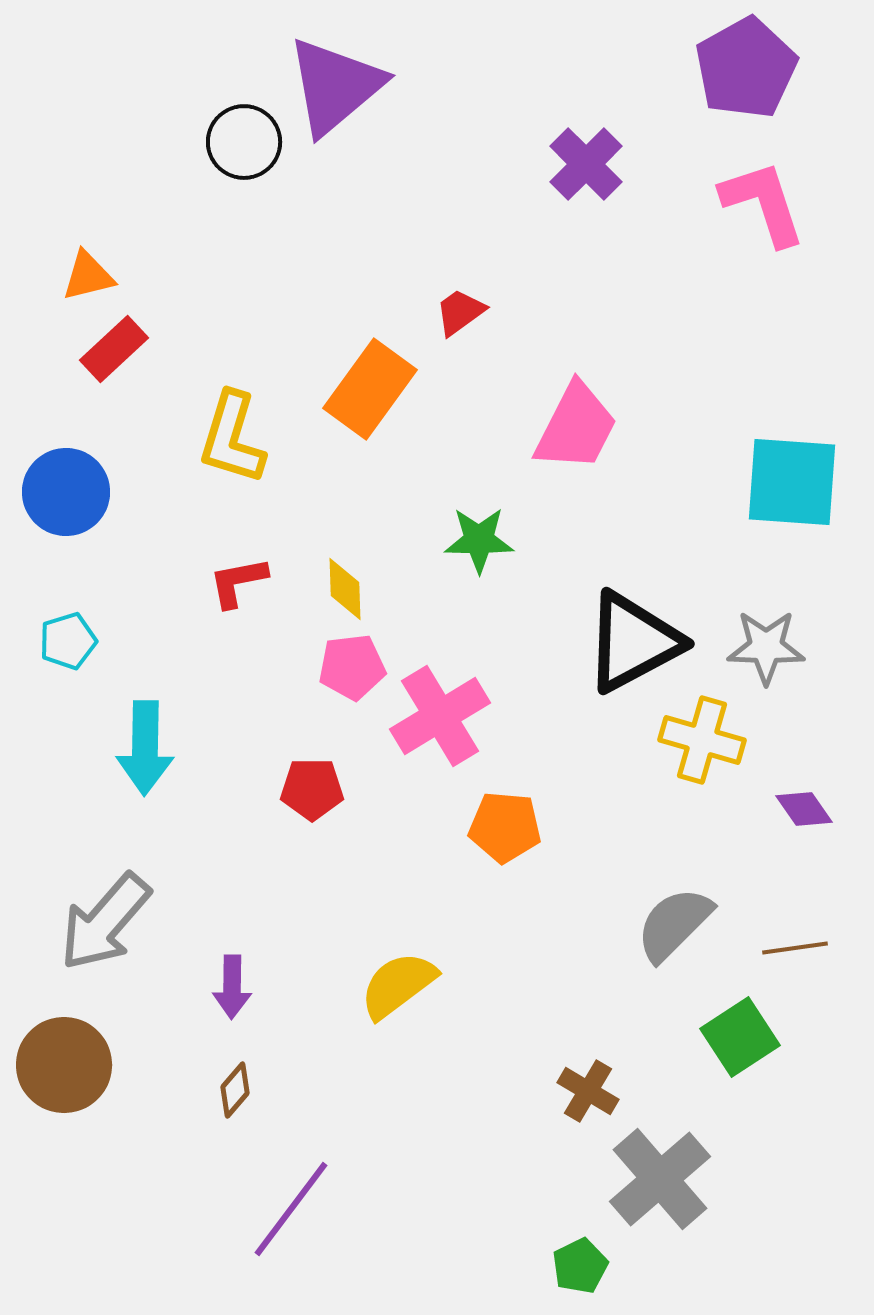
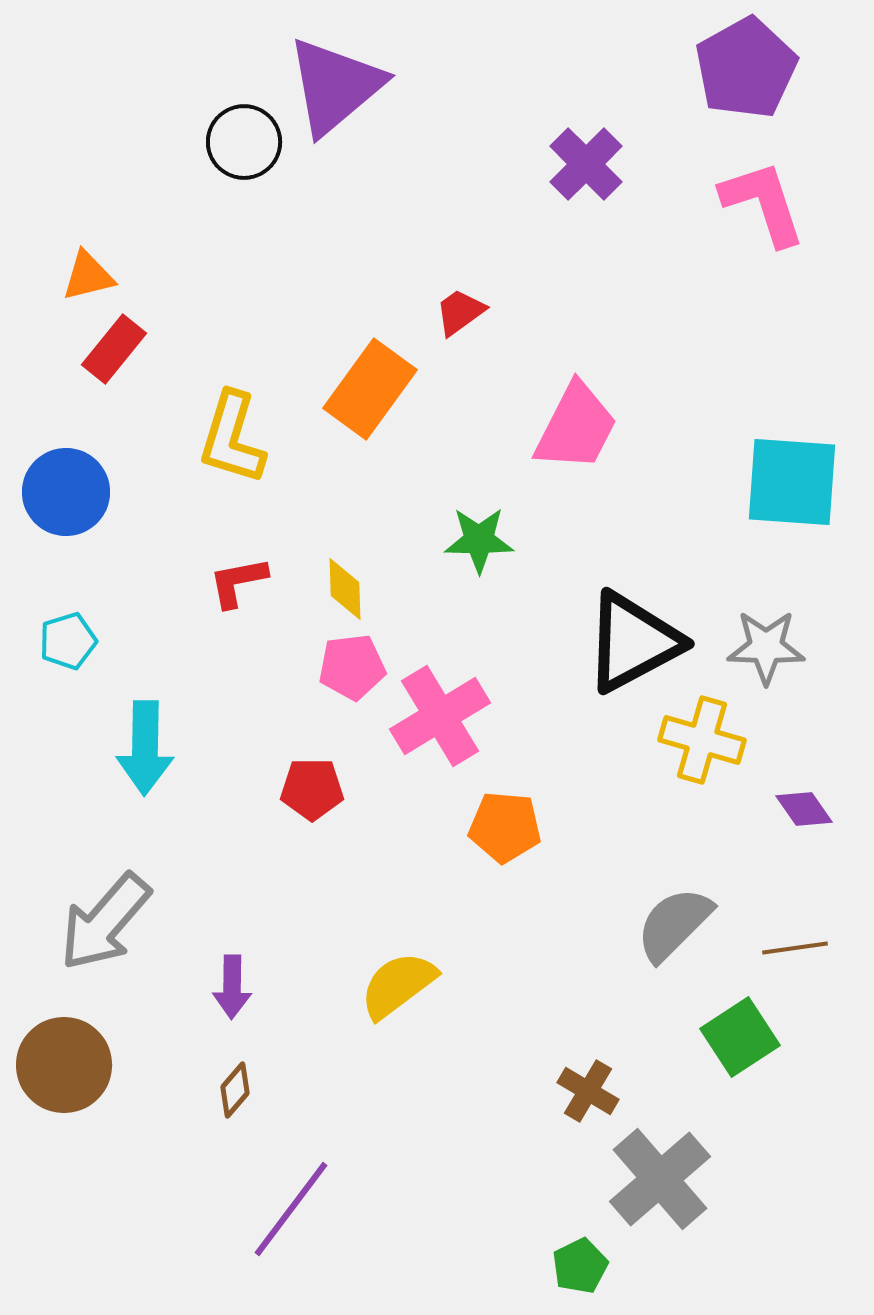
red rectangle: rotated 8 degrees counterclockwise
